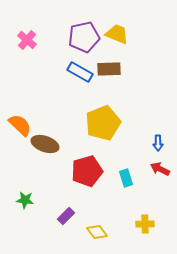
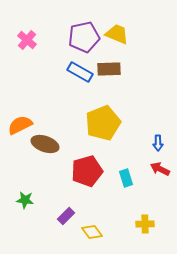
orange semicircle: rotated 70 degrees counterclockwise
yellow diamond: moved 5 px left
